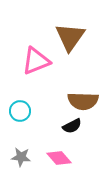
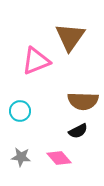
black semicircle: moved 6 px right, 5 px down
